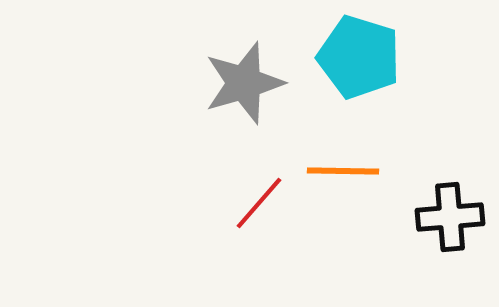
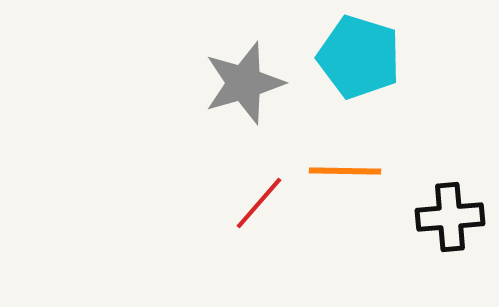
orange line: moved 2 px right
